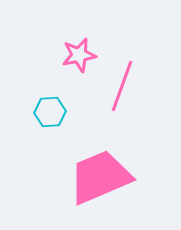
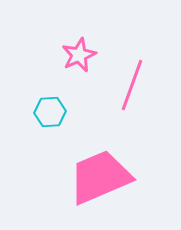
pink star: rotated 12 degrees counterclockwise
pink line: moved 10 px right, 1 px up
